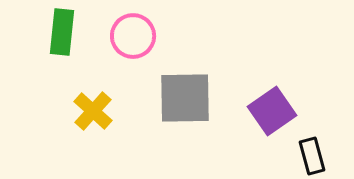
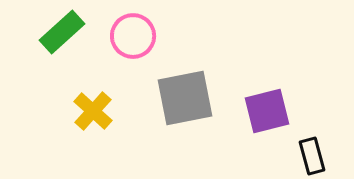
green rectangle: rotated 42 degrees clockwise
gray square: rotated 10 degrees counterclockwise
purple square: moved 5 px left; rotated 21 degrees clockwise
